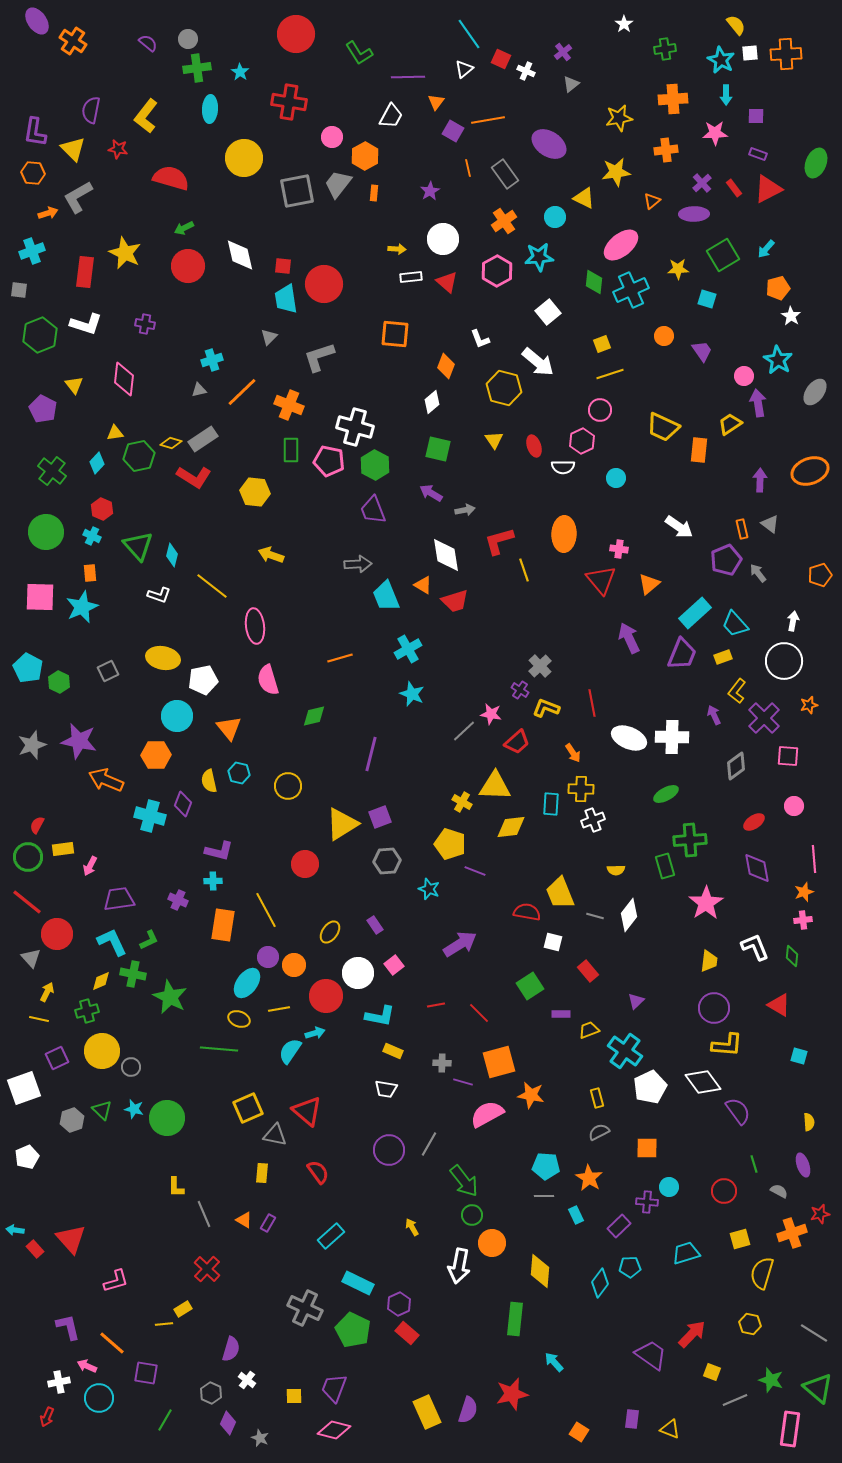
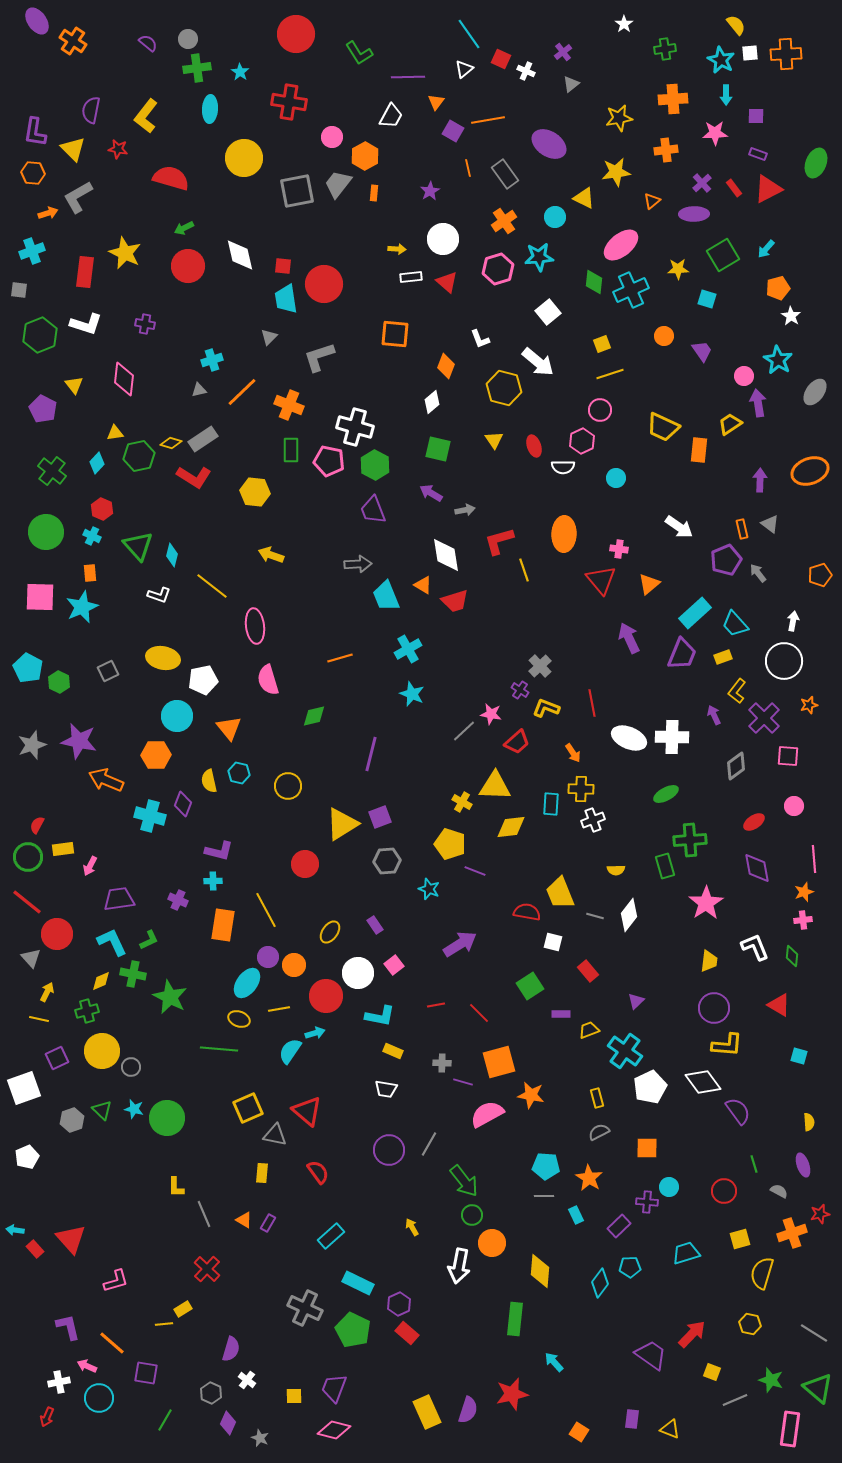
pink hexagon at (497, 271): moved 1 px right, 2 px up; rotated 12 degrees clockwise
